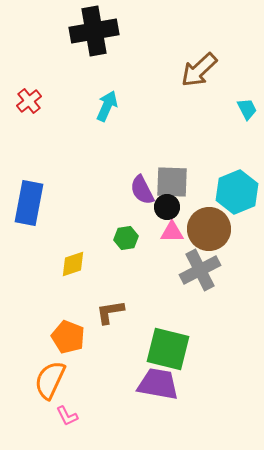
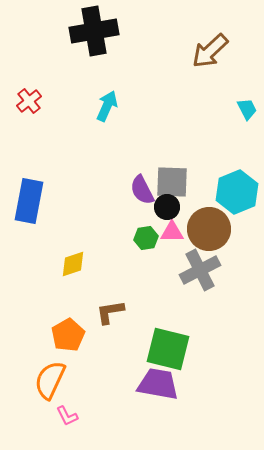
brown arrow: moved 11 px right, 19 px up
blue rectangle: moved 2 px up
green hexagon: moved 20 px right
orange pentagon: moved 2 px up; rotated 20 degrees clockwise
